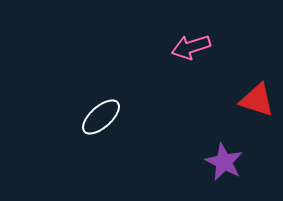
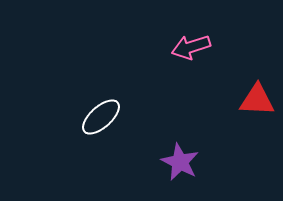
red triangle: rotated 15 degrees counterclockwise
purple star: moved 44 px left
